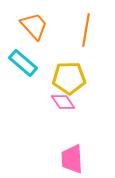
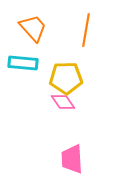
orange trapezoid: moved 1 px left, 2 px down
cyan rectangle: rotated 36 degrees counterclockwise
yellow pentagon: moved 3 px left
